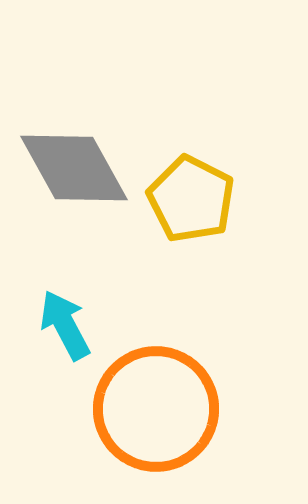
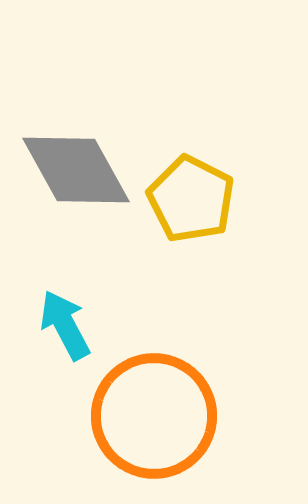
gray diamond: moved 2 px right, 2 px down
orange circle: moved 2 px left, 7 px down
